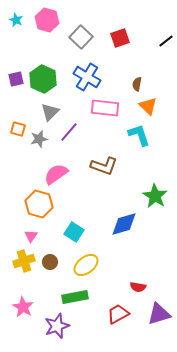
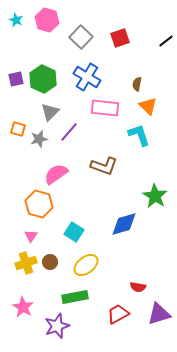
yellow cross: moved 2 px right, 2 px down
